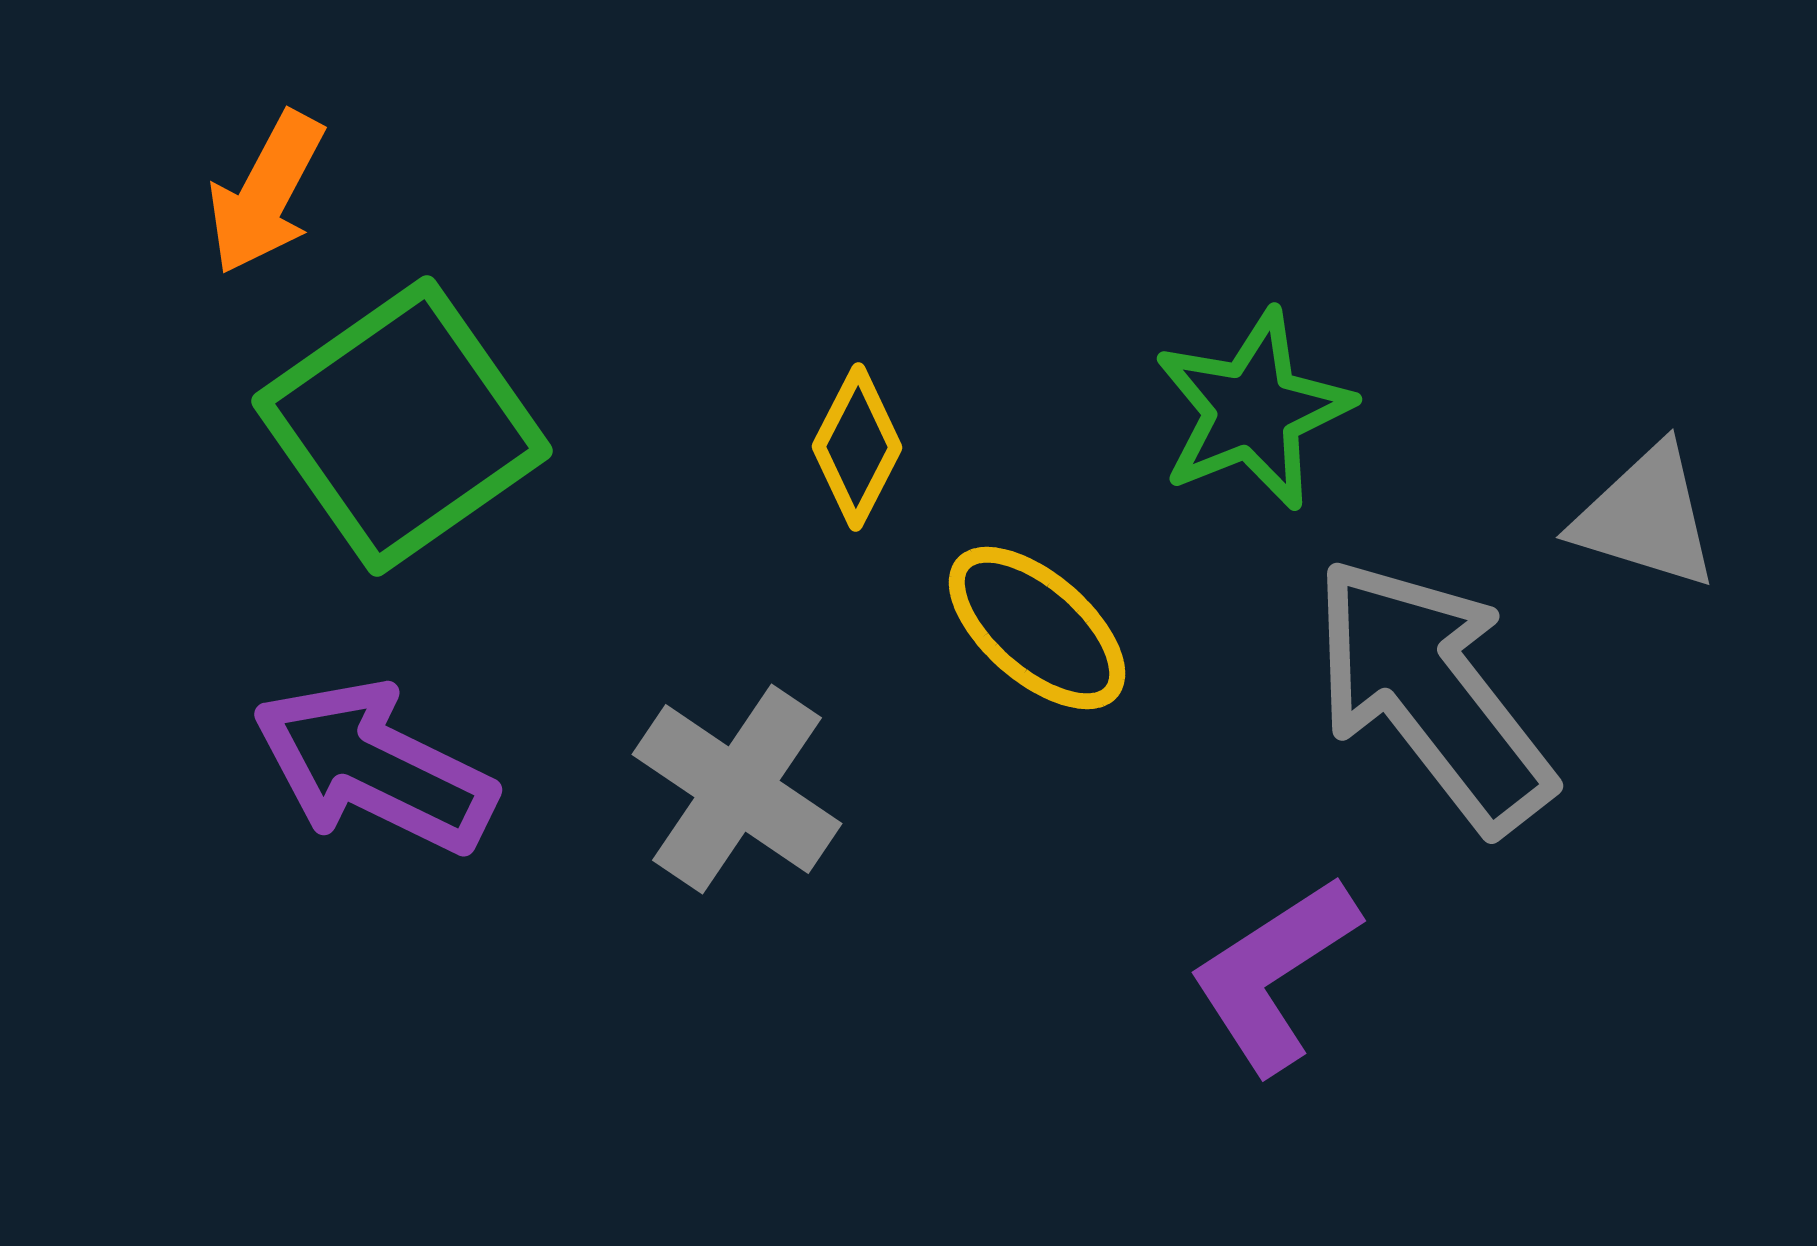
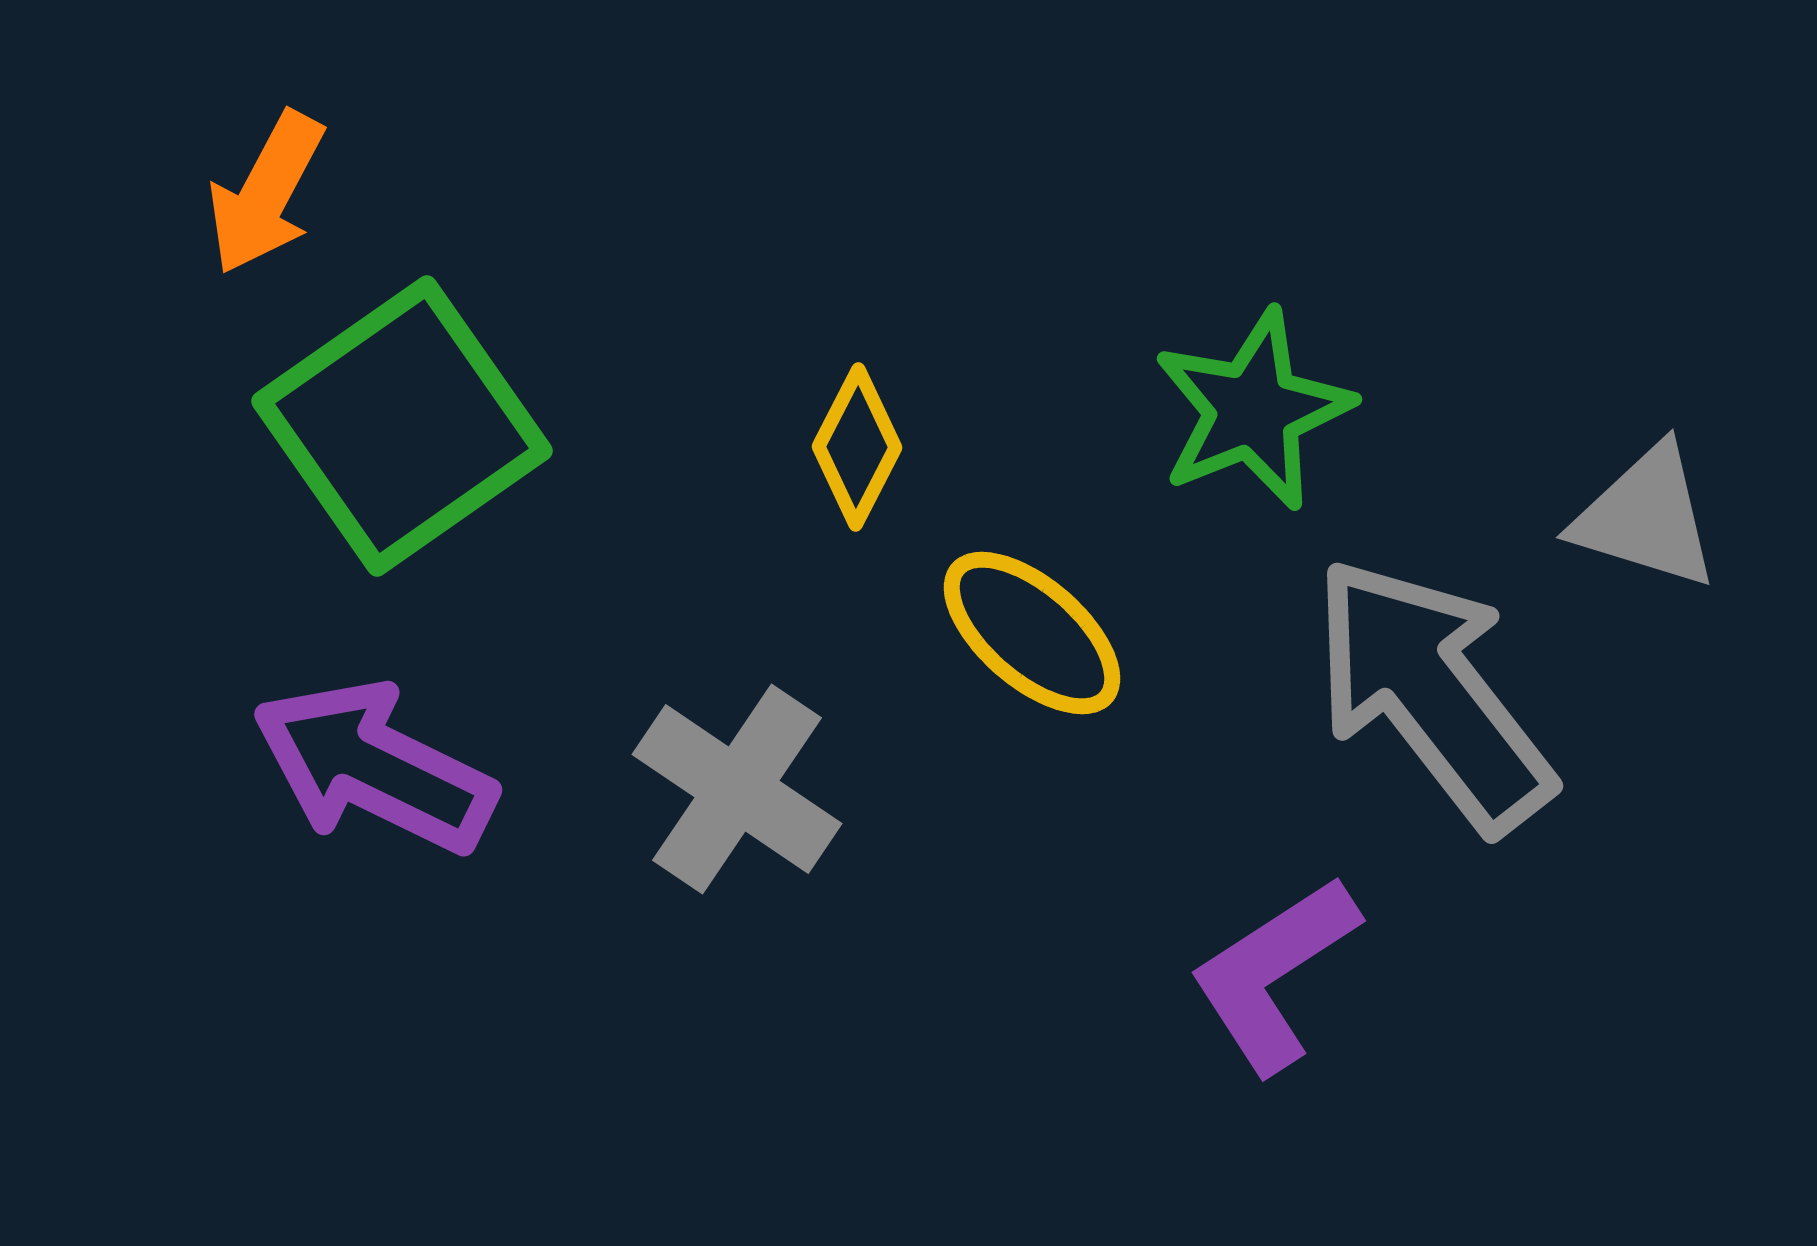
yellow ellipse: moved 5 px left, 5 px down
